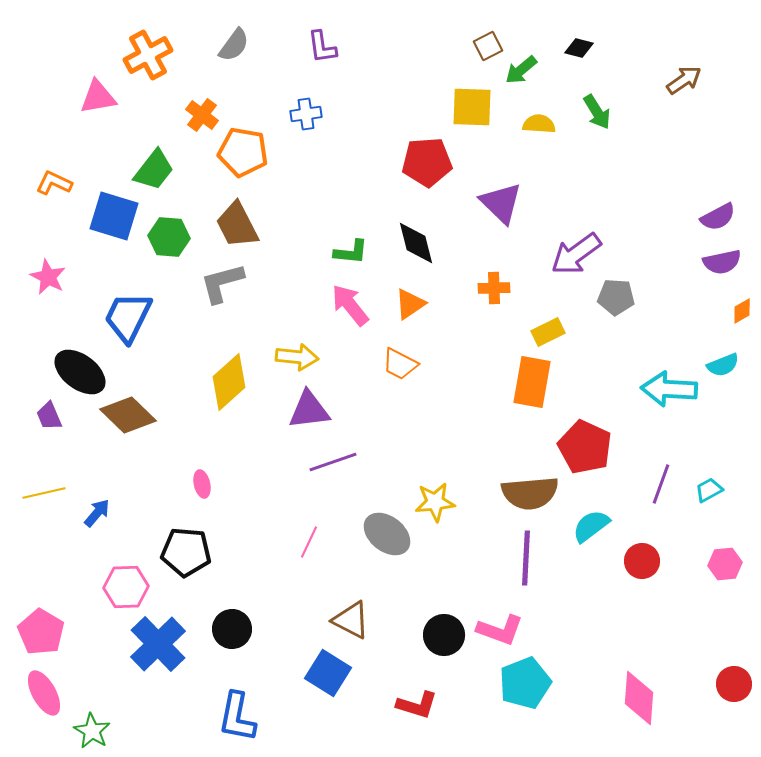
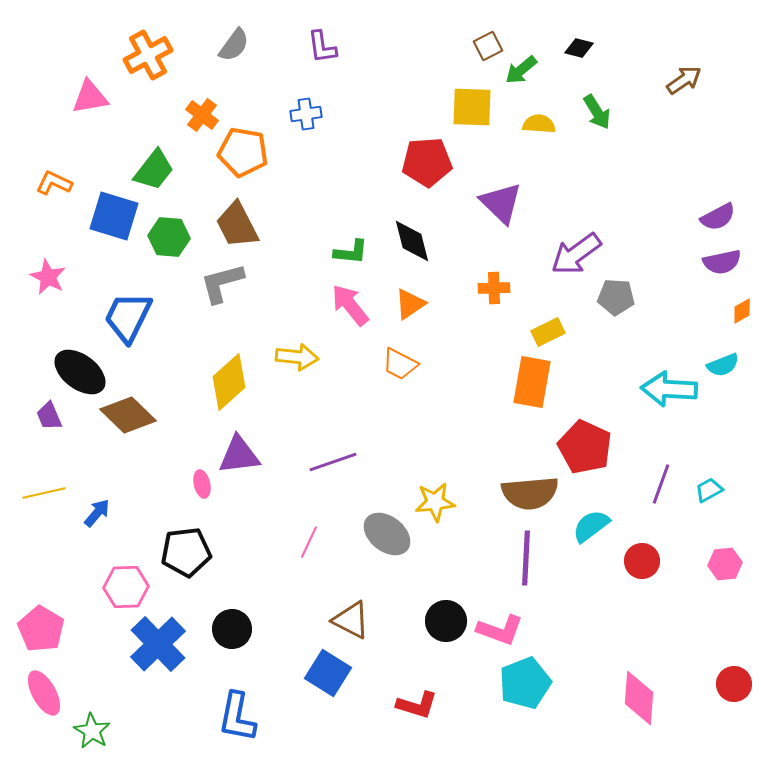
pink triangle at (98, 97): moved 8 px left
black diamond at (416, 243): moved 4 px left, 2 px up
purple triangle at (309, 410): moved 70 px left, 45 px down
black pentagon at (186, 552): rotated 12 degrees counterclockwise
pink pentagon at (41, 632): moved 3 px up
black circle at (444, 635): moved 2 px right, 14 px up
